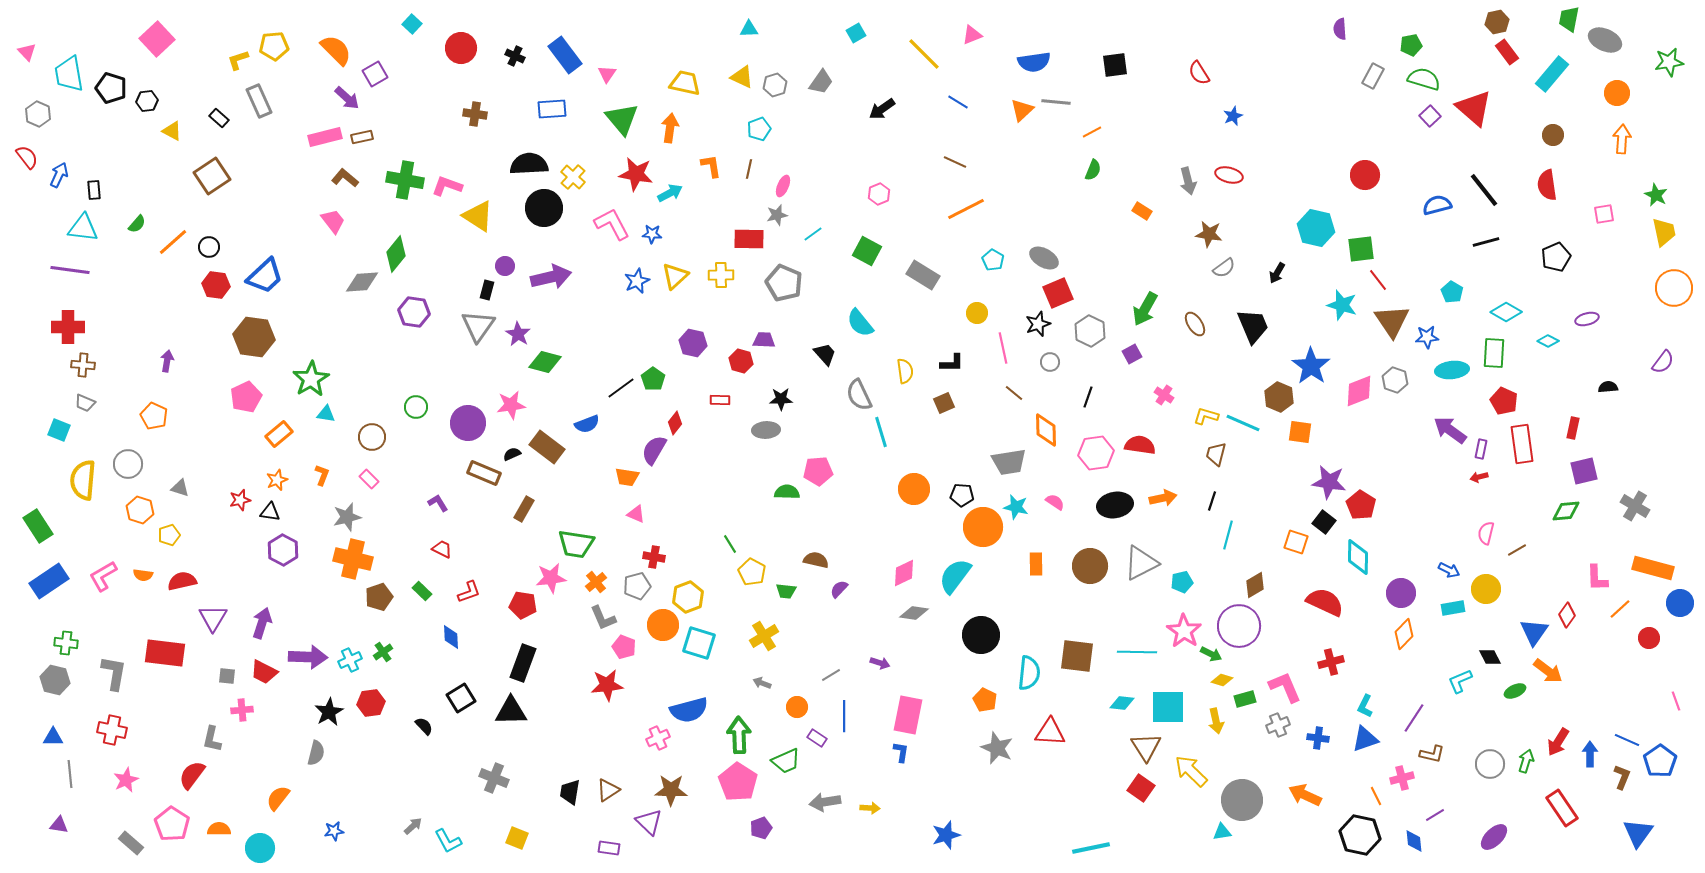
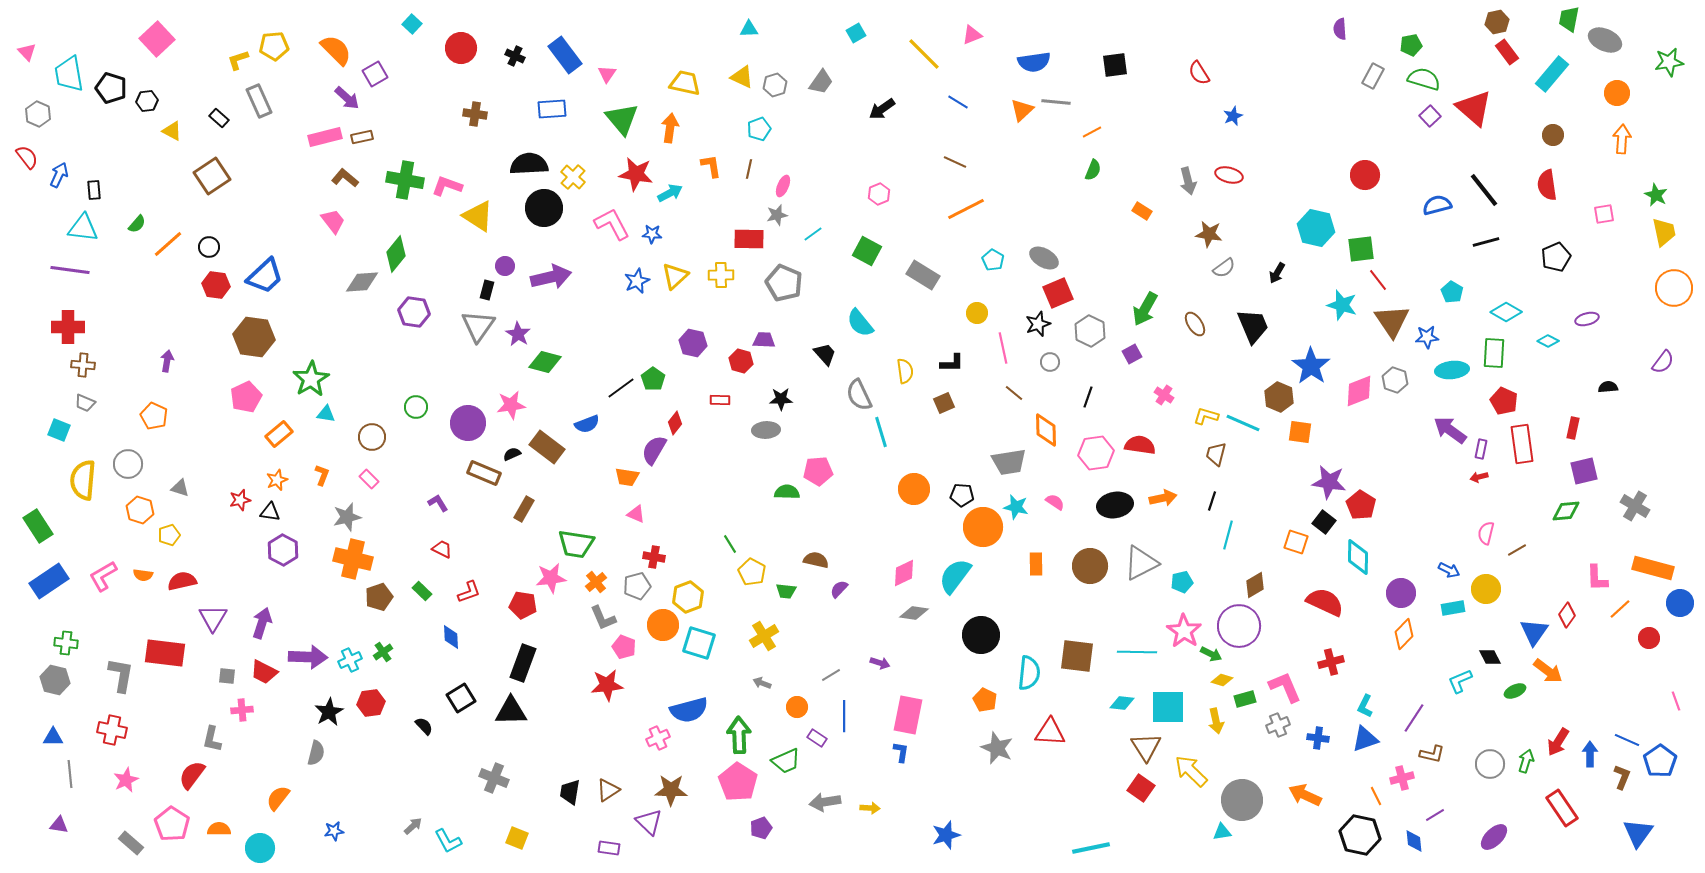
orange line at (173, 242): moved 5 px left, 2 px down
gray L-shape at (114, 673): moved 7 px right, 2 px down
